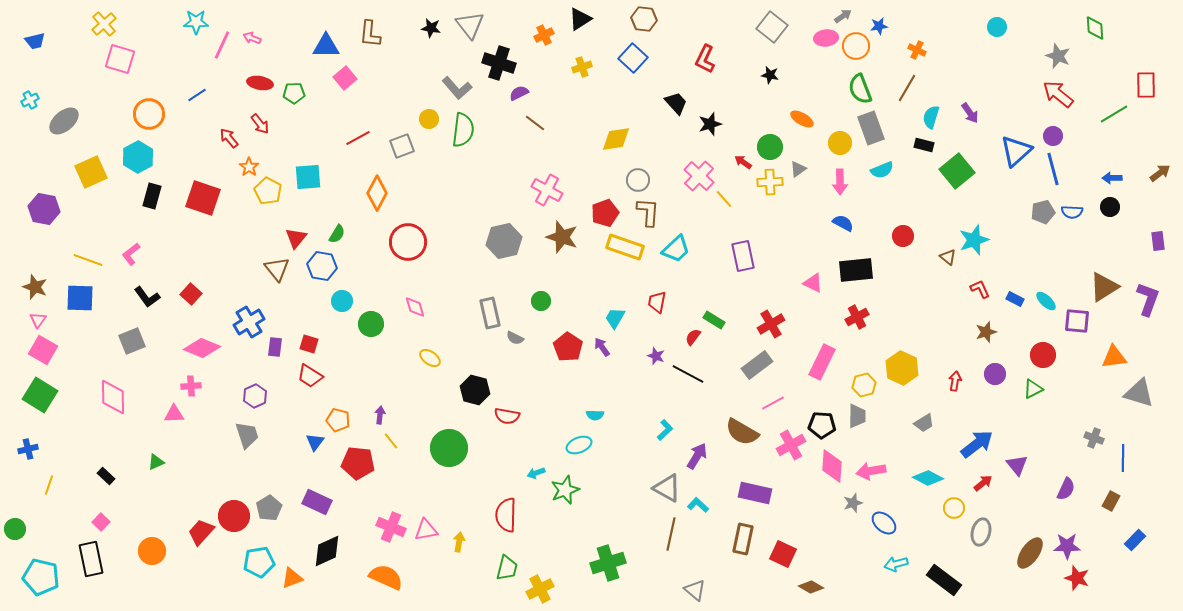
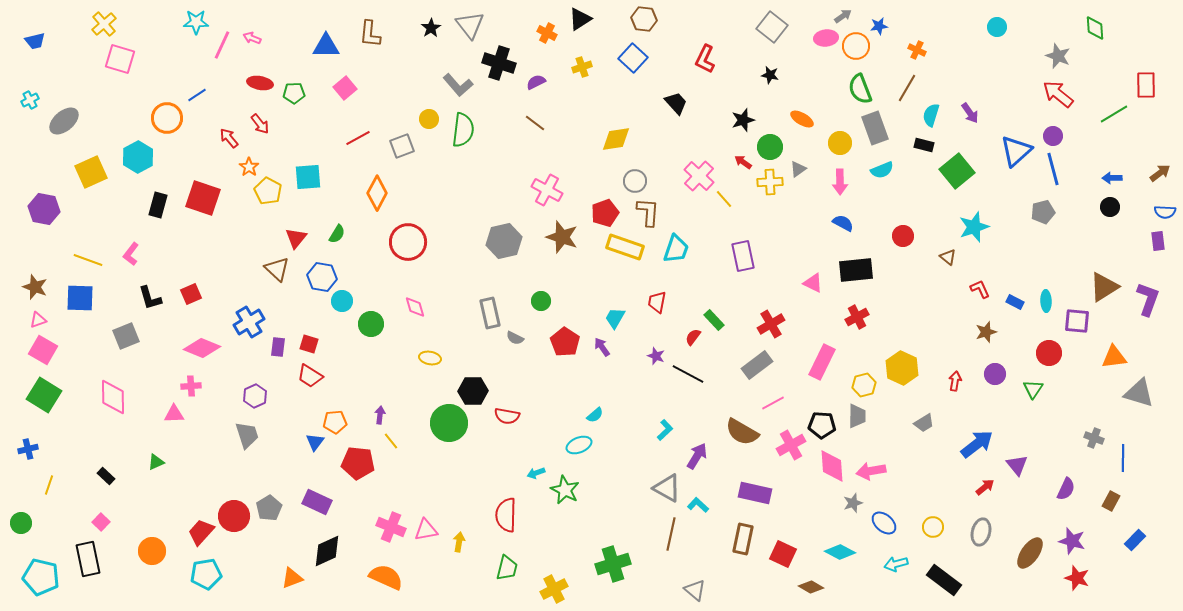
black star at (431, 28): rotated 30 degrees clockwise
orange cross at (544, 35): moved 3 px right, 2 px up; rotated 36 degrees counterclockwise
pink square at (345, 78): moved 10 px down
gray L-shape at (457, 88): moved 1 px right, 3 px up
purple semicircle at (519, 93): moved 17 px right, 11 px up
orange circle at (149, 114): moved 18 px right, 4 px down
cyan semicircle at (931, 117): moved 2 px up
black star at (710, 124): moved 33 px right, 4 px up
gray rectangle at (871, 128): moved 4 px right
gray circle at (638, 180): moved 3 px left, 1 px down
black rectangle at (152, 196): moved 6 px right, 9 px down
blue semicircle at (1072, 212): moved 93 px right
cyan star at (974, 240): moved 13 px up
cyan trapezoid at (676, 249): rotated 28 degrees counterclockwise
pink L-shape at (131, 254): rotated 15 degrees counterclockwise
blue hexagon at (322, 266): moved 11 px down
brown triangle at (277, 269): rotated 8 degrees counterclockwise
red square at (191, 294): rotated 25 degrees clockwise
black L-shape at (147, 297): moved 3 px right, 1 px down; rotated 20 degrees clockwise
blue rectangle at (1015, 299): moved 3 px down
cyan ellipse at (1046, 301): rotated 45 degrees clockwise
pink triangle at (38, 320): rotated 36 degrees clockwise
green rectangle at (714, 320): rotated 15 degrees clockwise
gray square at (132, 341): moved 6 px left, 5 px up
purple rectangle at (275, 347): moved 3 px right
red pentagon at (568, 347): moved 3 px left, 5 px up
red circle at (1043, 355): moved 6 px right, 2 px up
yellow ellipse at (430, 358): rotated 25 degrees counterclockwise
green triangle at (1033, 389): rotated 30 degrees counterclockwise
black hexagon at (475, 390): moved 2 px left, 1 px down; rotated 16 degrees counterclockwise
green square at (40, 395): moved 4 px right
cyan semicircle at (595, 415): rotated 42 degrees counterclockwise
orange pentagon at (338, 420): moved 3 px left, 2 px down; rotated 20 degrees counterclockwise
green circle at (449, 448): moved 25 px up
pink diamond at (832, 466): rotated 8 degrees counterclockwise
cyan diamond at (928, 478): moved 88 px left, 74 px down
red arrow at (983, 483): moved 2 px right, 4 px down
green star at (565, 490): rotated 24 degrees counterclockwise
yellow circle at (954, 508): moved 21 px left, 19 px down
green circle at (15, 529): moved 6 px right, 6 px up
purple star at (1067, 546): moved 5 px right, 5 px up; rotated 16 degrees clockwise
black rectangle at (91, 559): moved 3 px left
cyan pentagon at (259, 562): moved 53 px left, 12 px down
green cross at (608, 563): moved 5 px right, 1 px down
yellow cross at (540, 589): moved 14 px right
